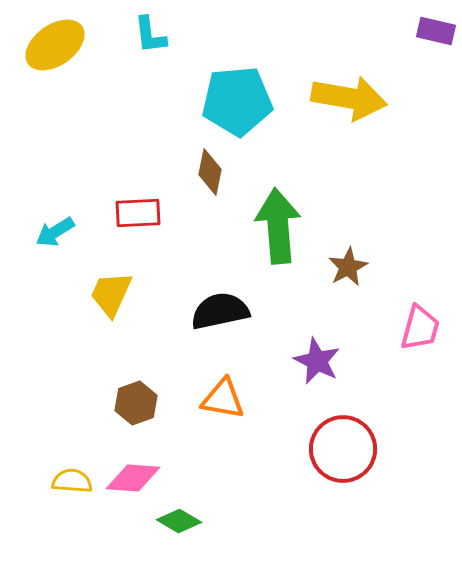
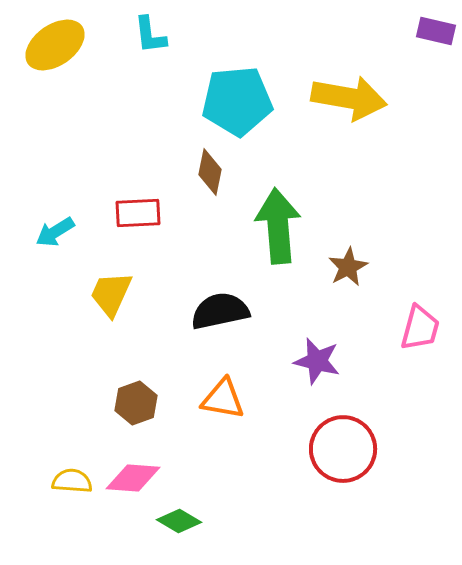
purple star: rotated 12 degrees counterclockwise
